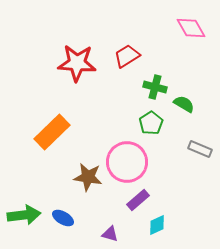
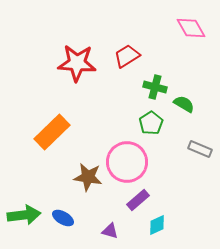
purple triangle: moved 3 px up
